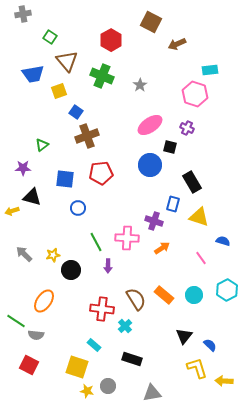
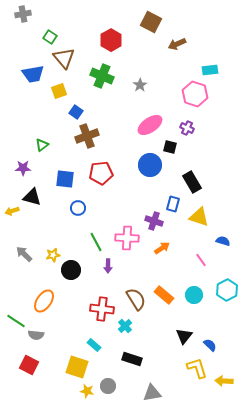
brown triangle at (67, 61): moved 3 px left, 3 px up
pink line at (201, 258): moved 2 px down
